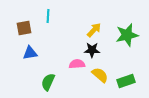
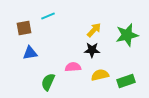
cyan line: rotated 64 degrees clockwise
pink semicircle: moved 4 px left, 3 px down
yellow semicircle: rotated 54 degrees counterclockwise
